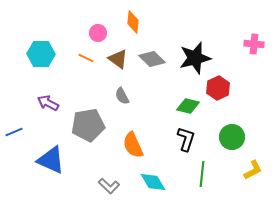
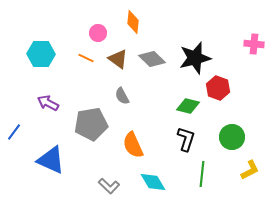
red hexagon: rotated 15 degrees counterclockwise
gray pentagon: moved 3 px right, 1 px up
blue line: rotated 30 degrees counterclockwise
yellow L-shape: moved 3 px left
